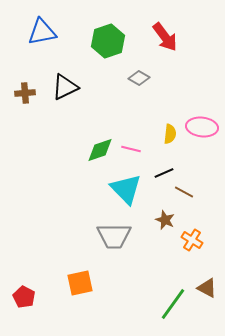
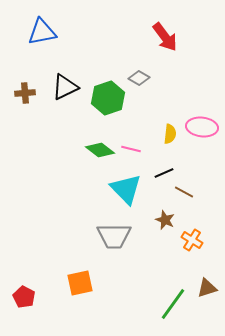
green hexagon: moved 57 px down
green diamond: rotated 56 degrees clockwise
brown triangle: rotated 45 degrees counterclockwise
